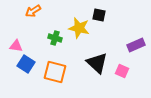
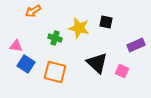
black square: moved 7 px right, 7 px down
